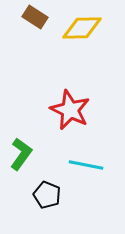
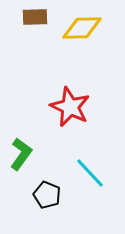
brown rectangle: rotated 35 degrees counterclockwise
red star: moved 3 px up
cyan line: moved 4 px right, 8 px down; rotated 36 degrees clockwise
